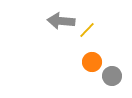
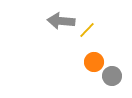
orange circle: moved 2 px right
